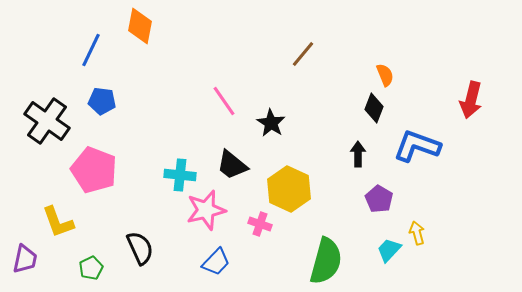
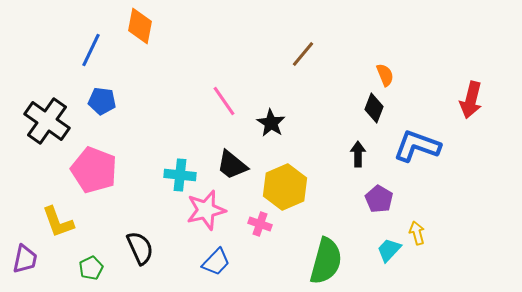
yellow hexagon: moved 4 px left, 2 px up; rotated 12 degrees clockwise
